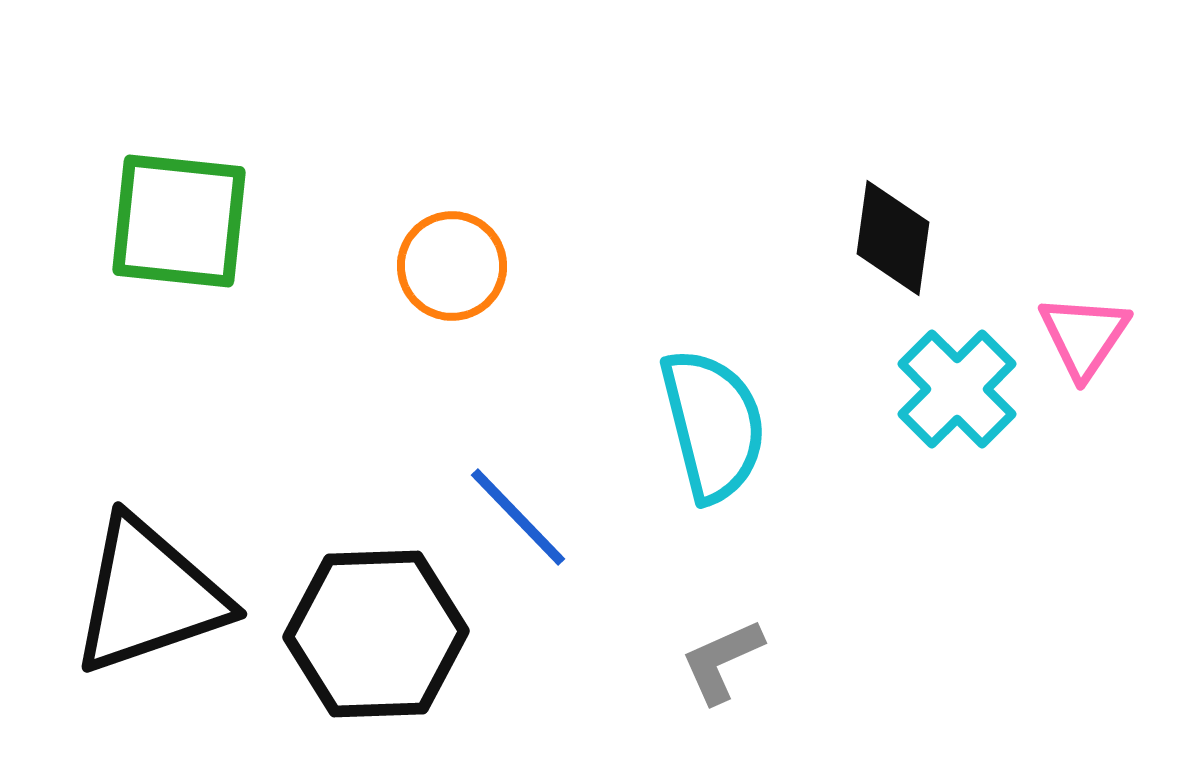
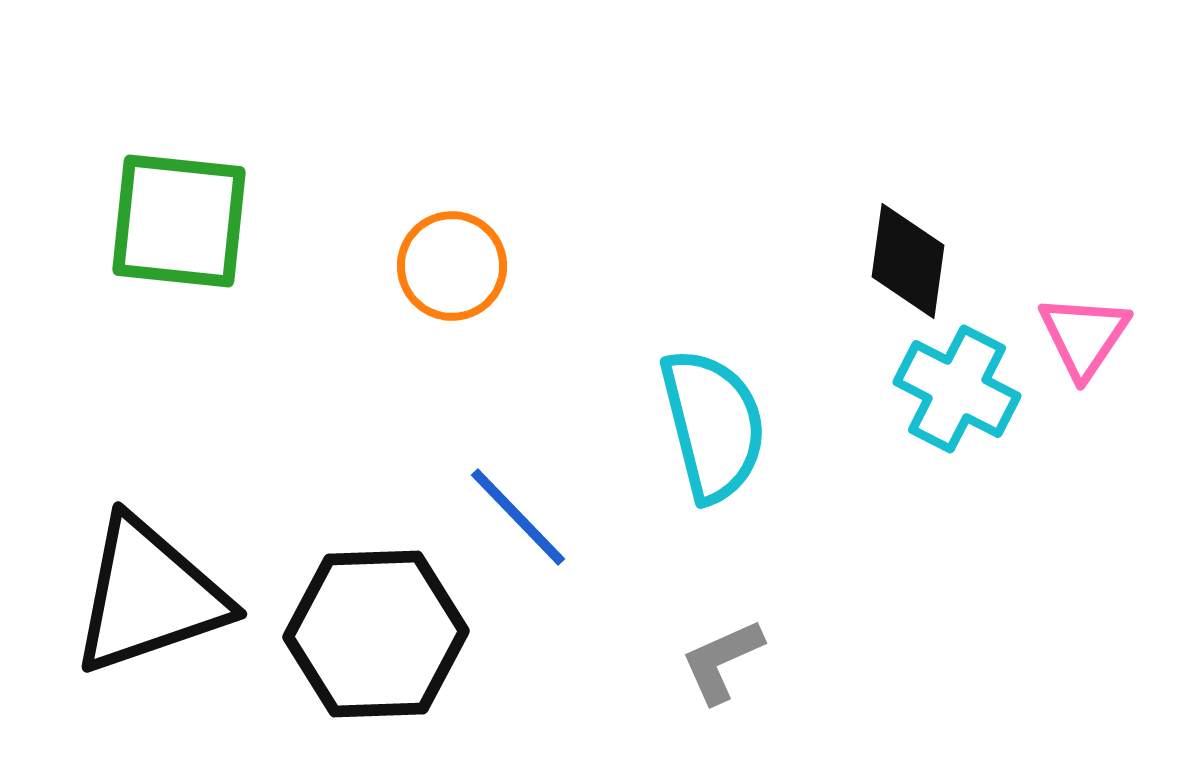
black diamond: moved 15 px right, 23 px down
cyan cross: rotated 18 degrees counterclockwise
